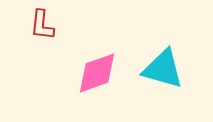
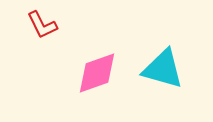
red L-shape: rotated 32 degrees counterclockwise
